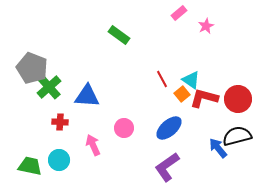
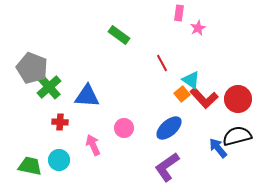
pink rectangle: rotated 42 degrees counterclockwise
pink star: moved 8 px left, 2 px down
red line: moved 16 px up
red L-shape: rotated 148 degrees counterclockwise
